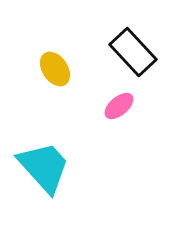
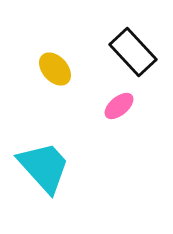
yellow ellipse: rotated 8 degrees counterclockwise
